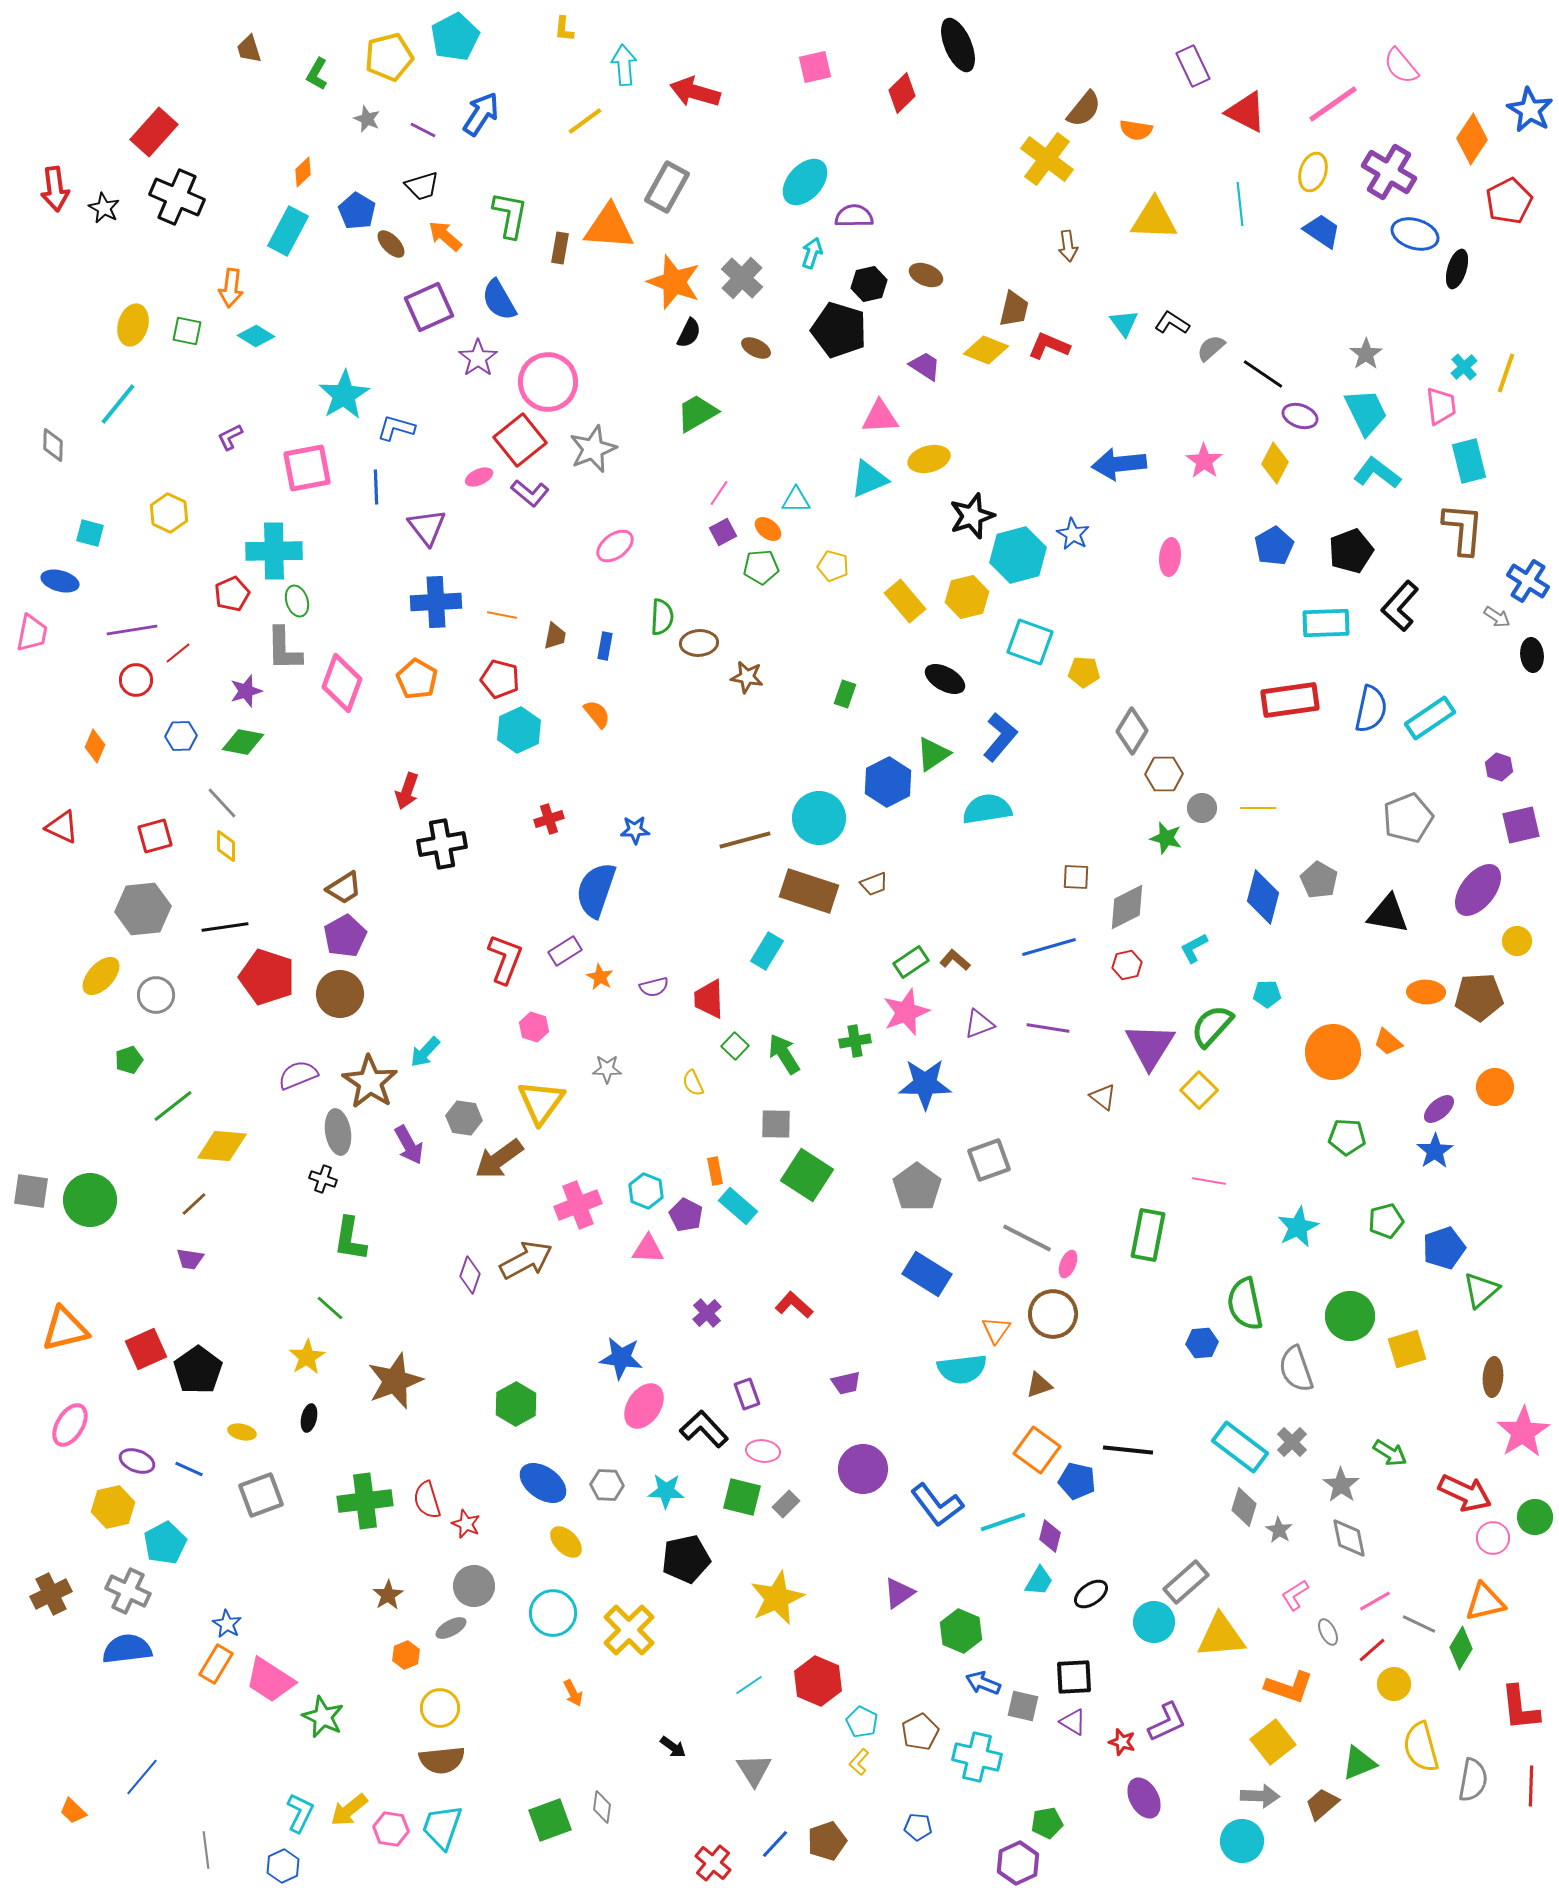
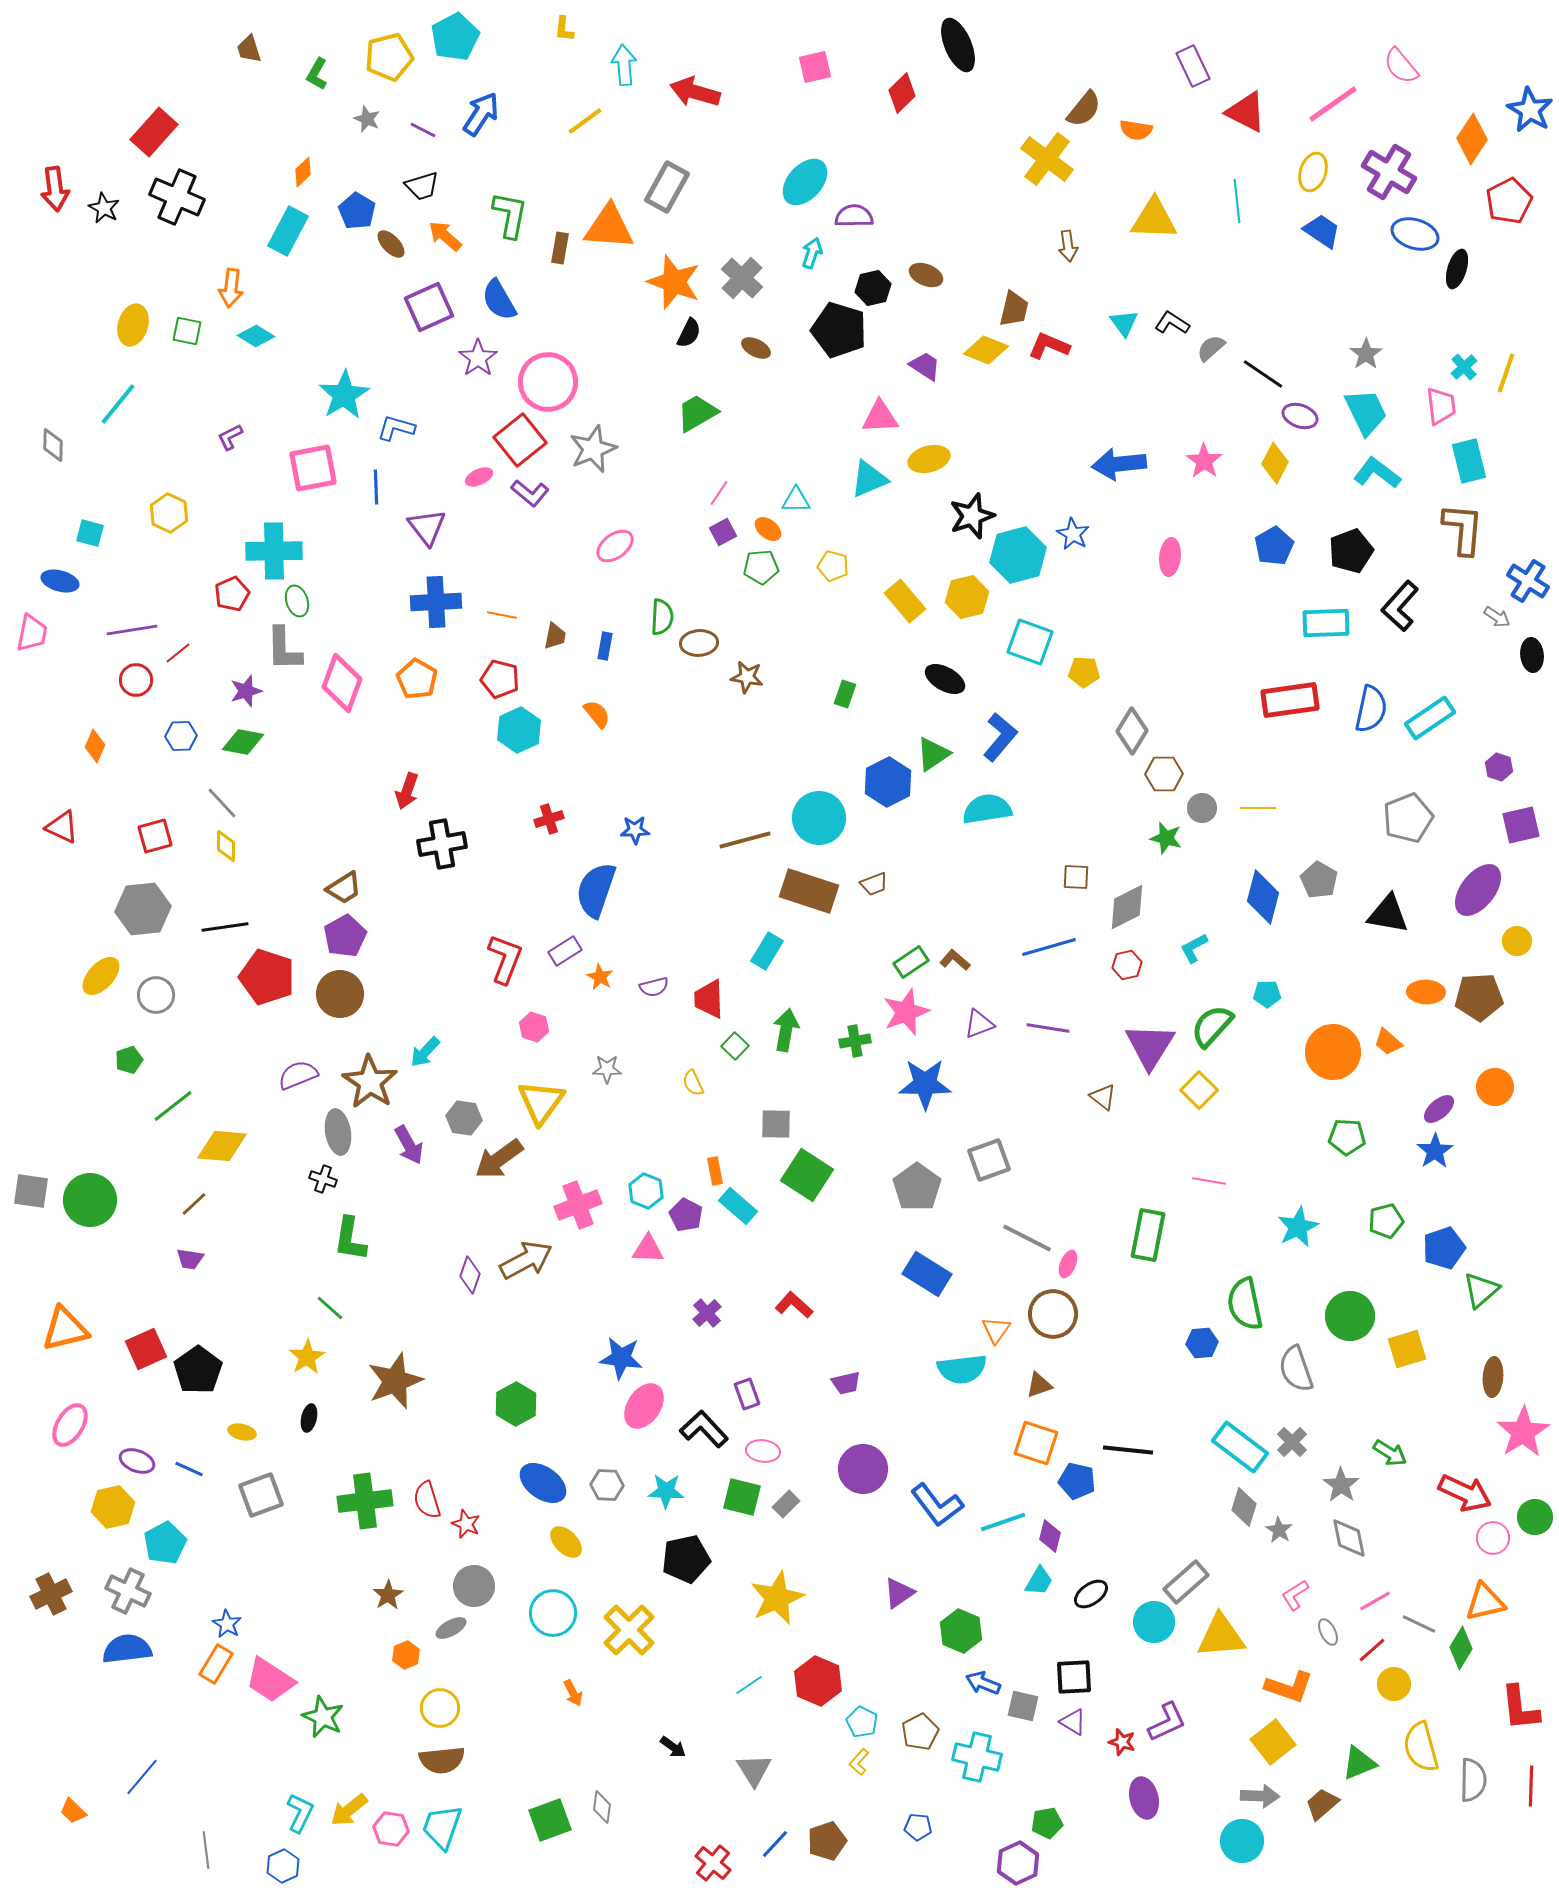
cyan line at (1240, 204): moved 3 px left, 3 px up
black hexagon at (869, 284): moved 4 px right, 4 px down
pink square at (307, 468): moved 6 px right
green arrow at (784, 1054): moved 2 px right, 24 px up; rotated 42 degrees clockwise
orange square at (1037, 1450): moved 1 px left, 7 px up; rotated 18 degrees counterclockwise
gray semicircle at (1473, 1780): rotated 9 degrees counterclockwise
purple ellipse at (1144, 1798): rotated 15 degrees clockwise
